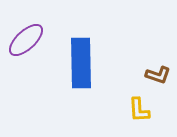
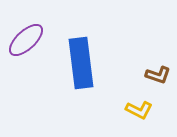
blue rectangle: rotated 6 degrees counterclockwise
yellow L-shape: rotated 60 degrees counterclockwise
